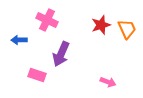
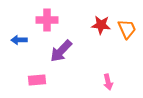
pink cross: rotated 25 degrees counterclockwise
red star: rotated 24 degrees clockwise
purple arrow: moved 3 px up; rotated 20 degrees clockwise
pink rectangle: moved 5 px down; rotated 24 degrees counterclockwise
pink arrow: rotated 56 degrees clockwise
